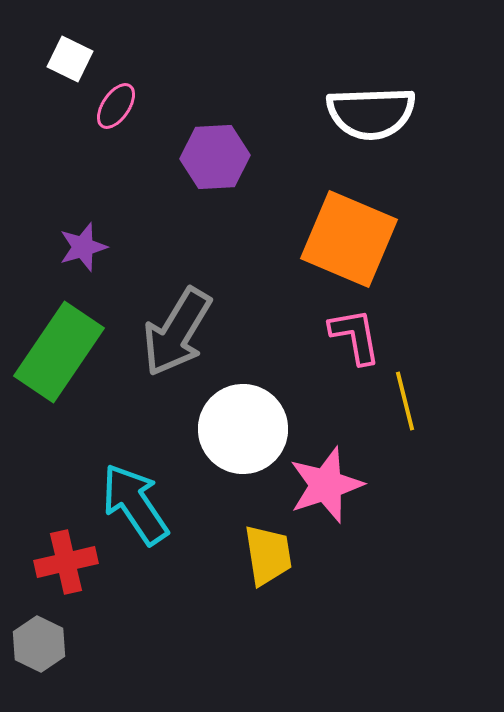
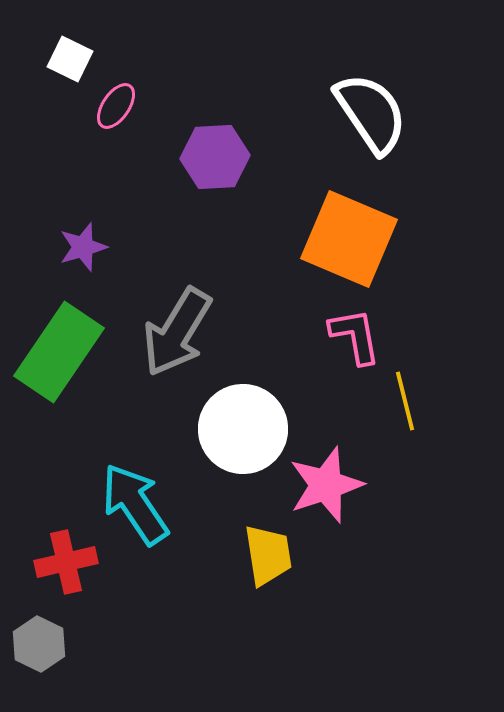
white semicircle: rotated 122 degrees counterclockwise
